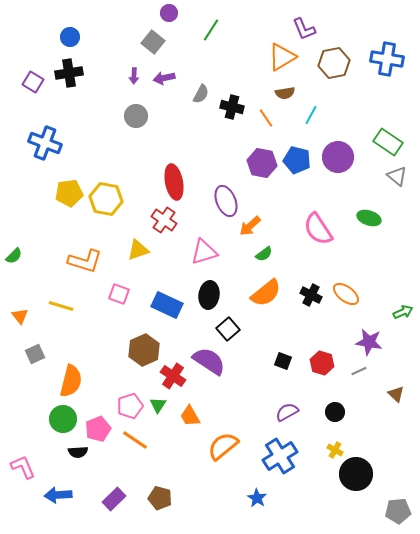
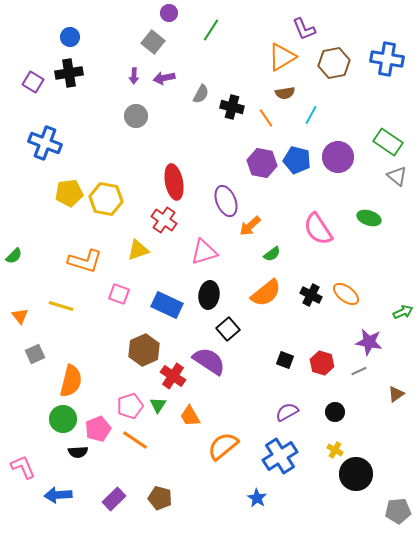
green semicircle at (264, 254): moved 8 px right
black square at (283, 361): moved 2 px right, 1 px up
brown triangle at (396, 394): rotated 42 degrees clockwise
